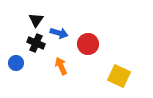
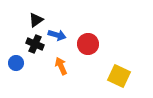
black triangle: rotated 21 degrees clockwise
blue arrow: moved 2 px left, 2 px down
black cross: moved 1 px left, 1 px down
